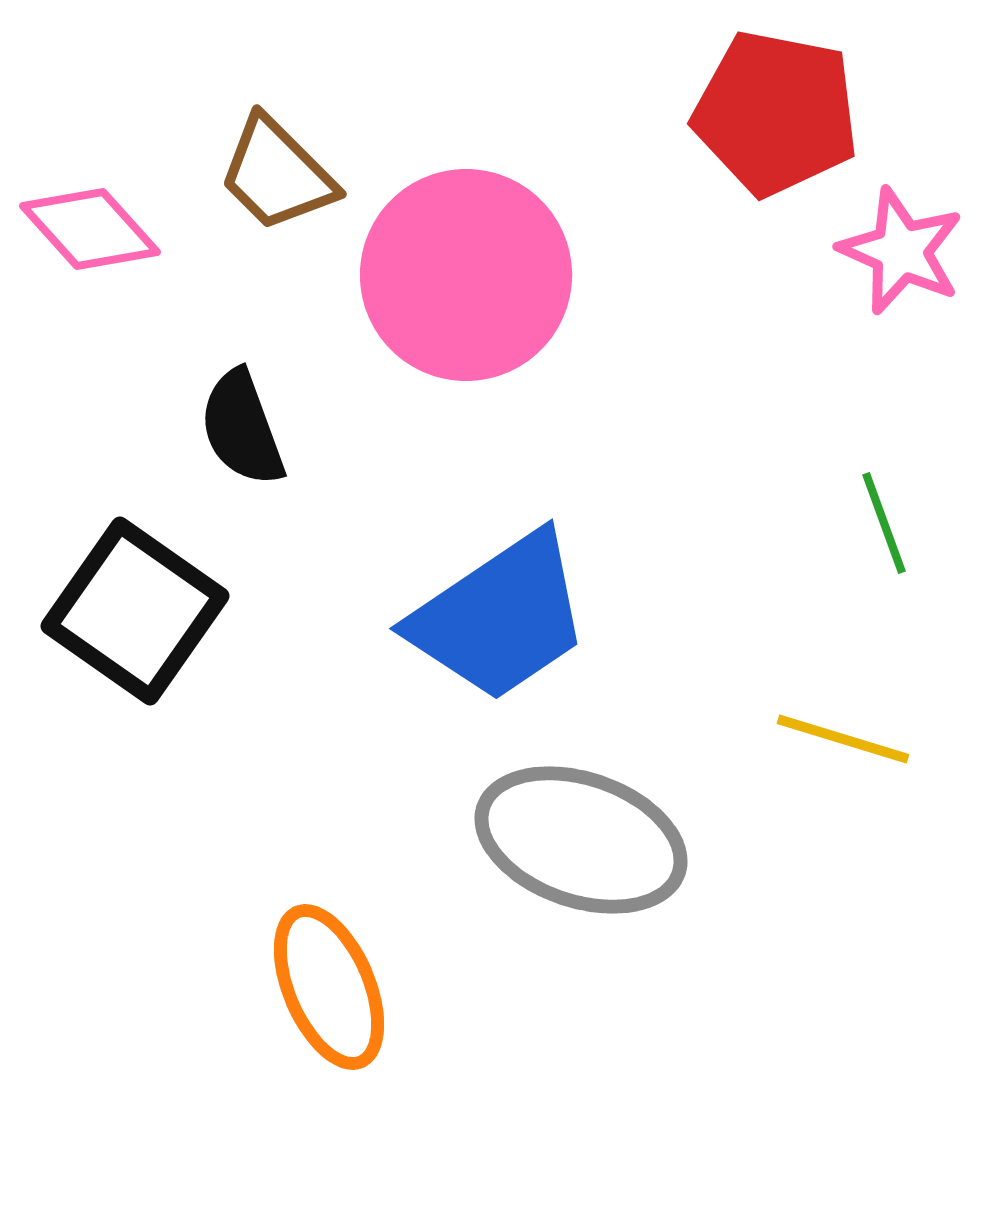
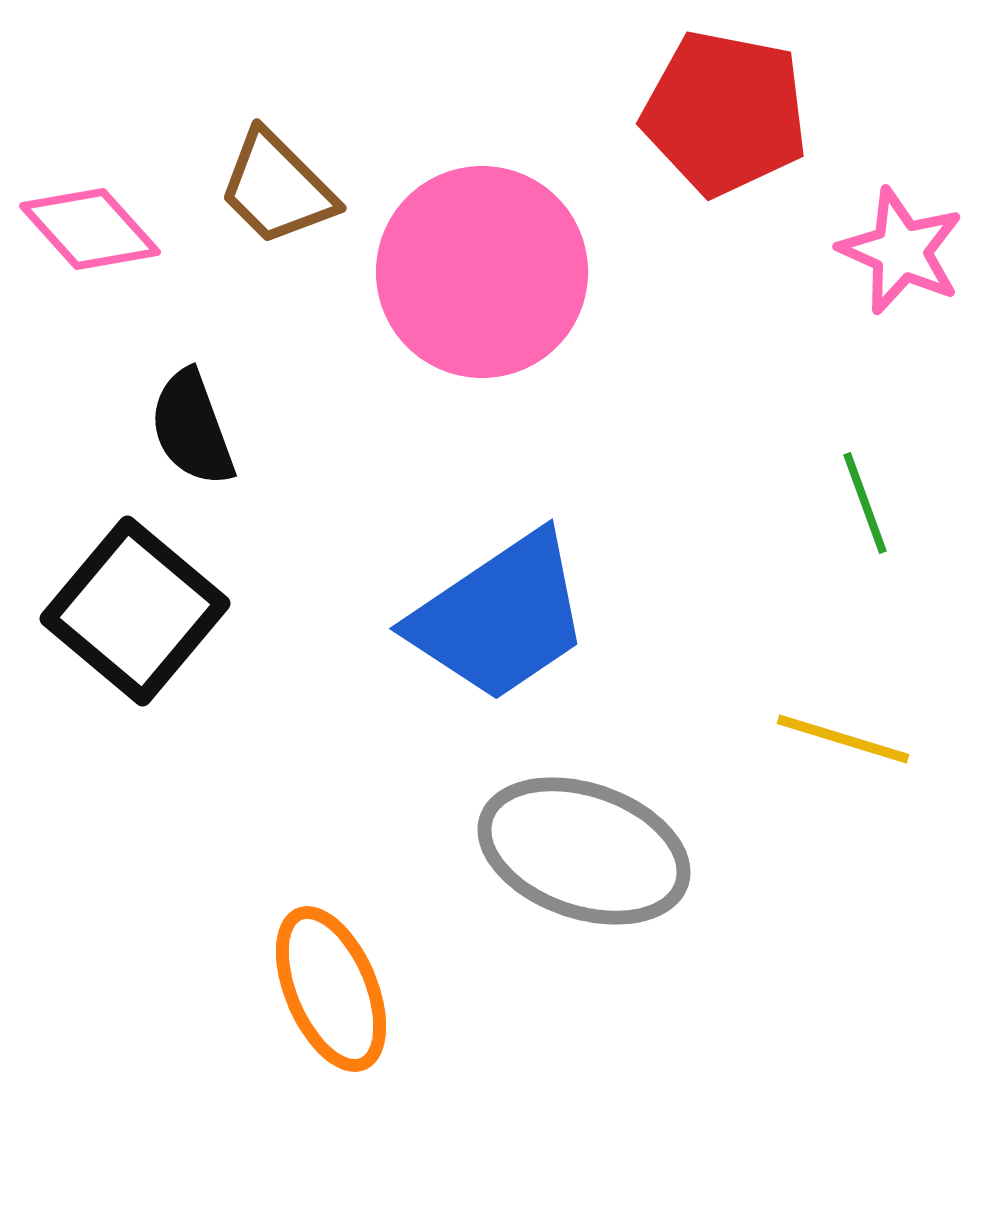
red pentagon: moved 51 px left
brown trapezoid: moved 14 px down
pink circle: moved 16 px right, 3 px up
black semicircle: moved 50 px left
green line: moved 19 px left, 20 px up
black square: rotated 5 degrees clockwise
gray ellipse: moved 3 px right, 11 px down
orange ellipse: moved 2 px right, 2 px down
